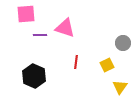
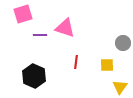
pink square: moved 3 px left; rotated 12 degrees counterclockwise
yellow square: rotated 24 degrees clockwise
